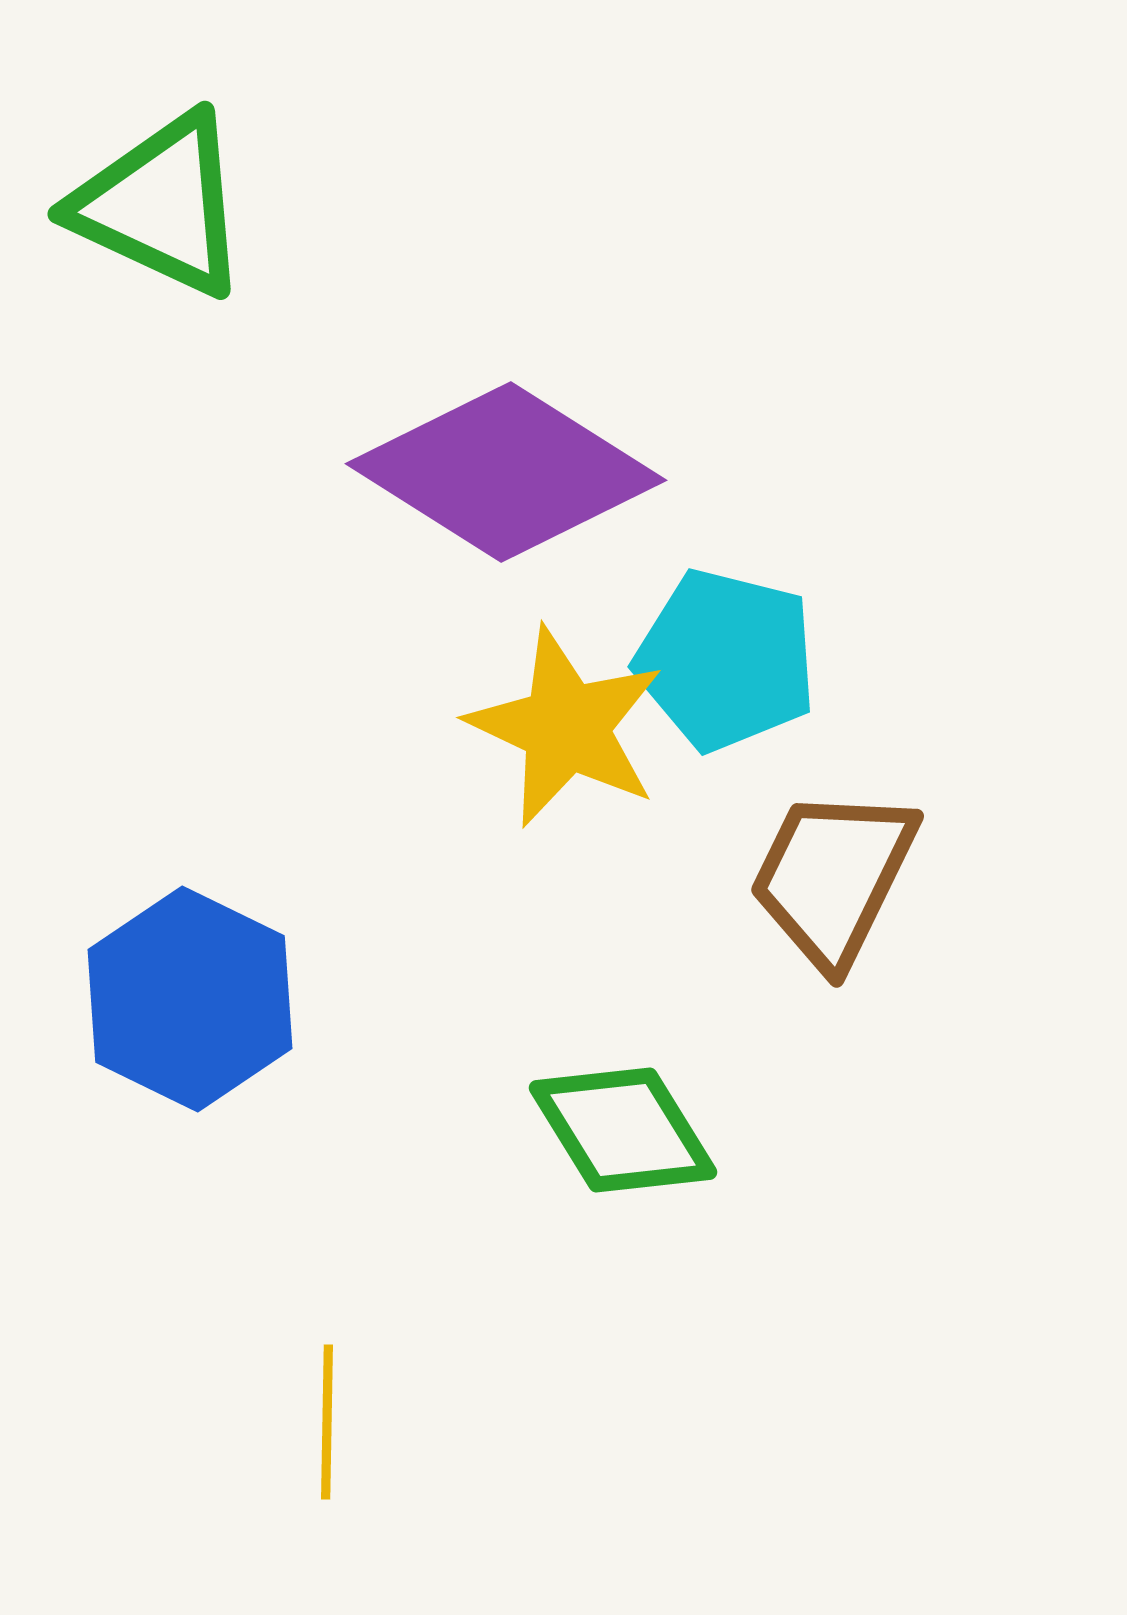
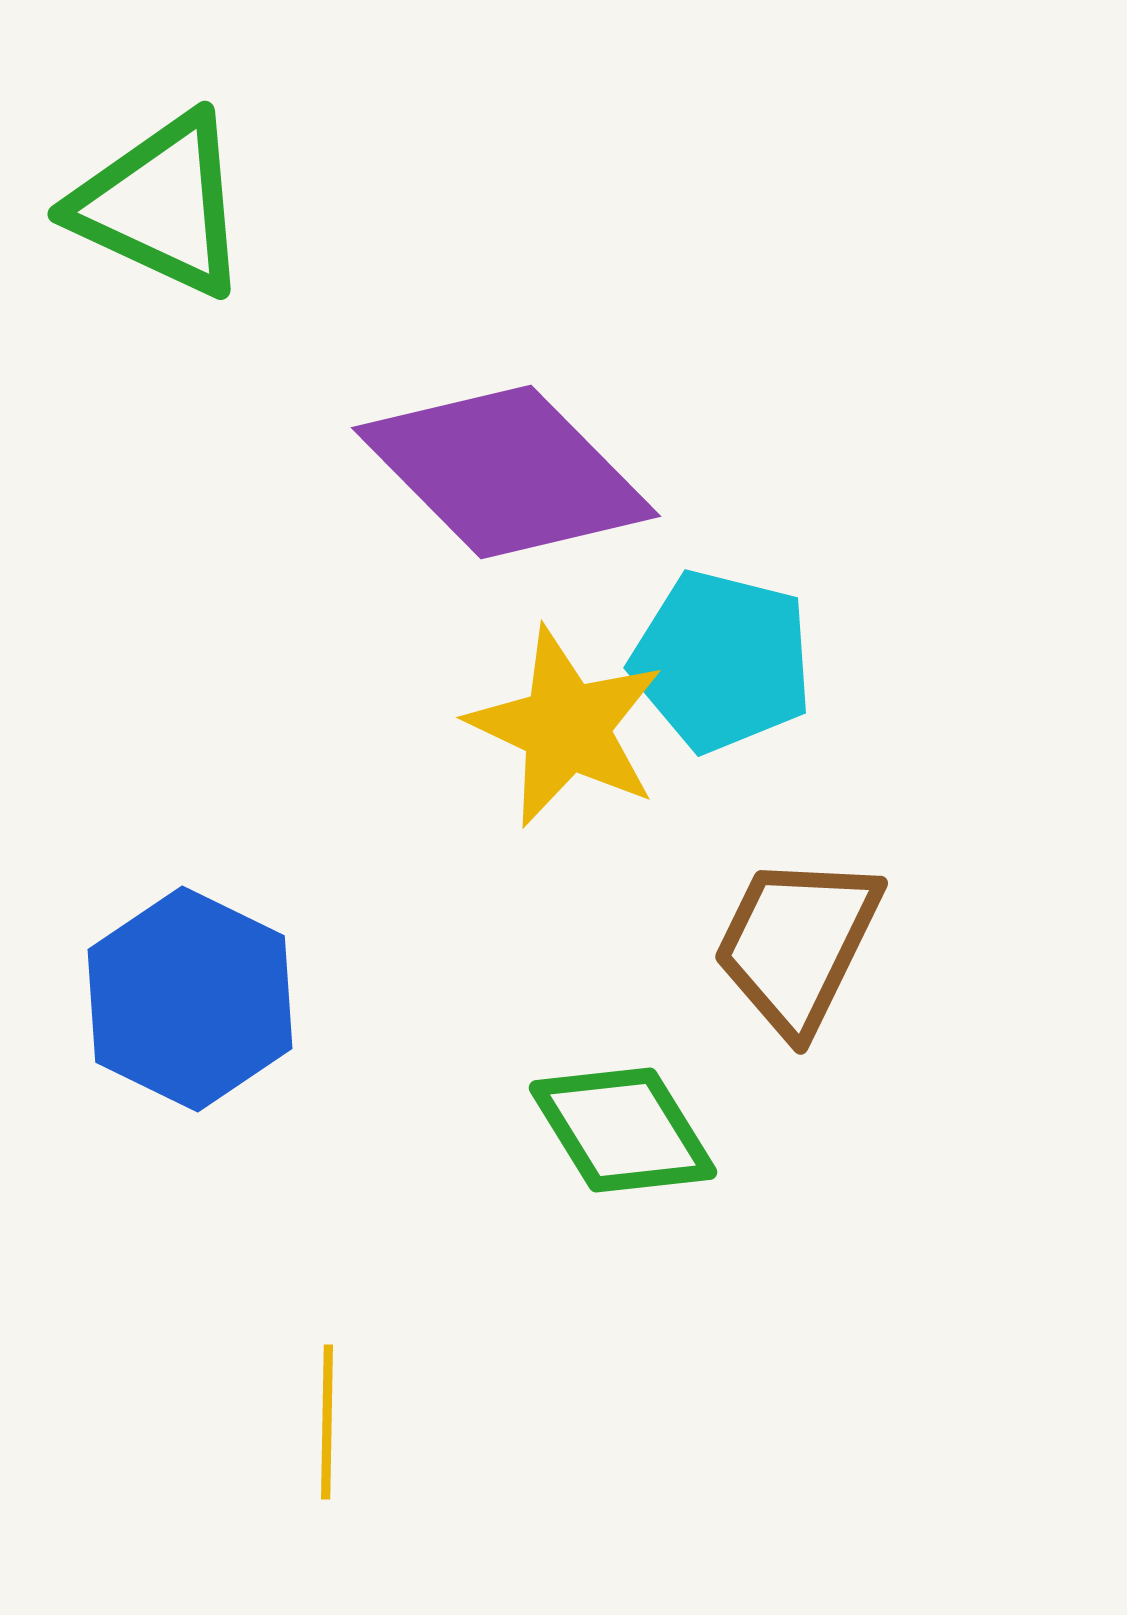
purple diamond: rotated 13 degrees clockwise
cyan pentagon: moved 4 px left, 1 px down
brown trapezoid: moved 36 px left, 67 px down
